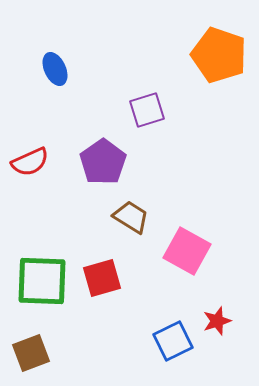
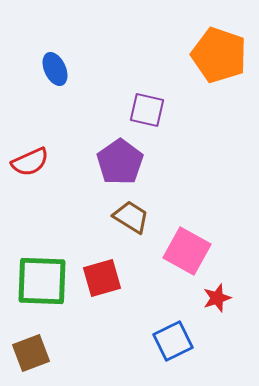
purple square: rotated 30 degrees clockwise
purple pentagon: moved 17 px right
red star: moved 23 px up
